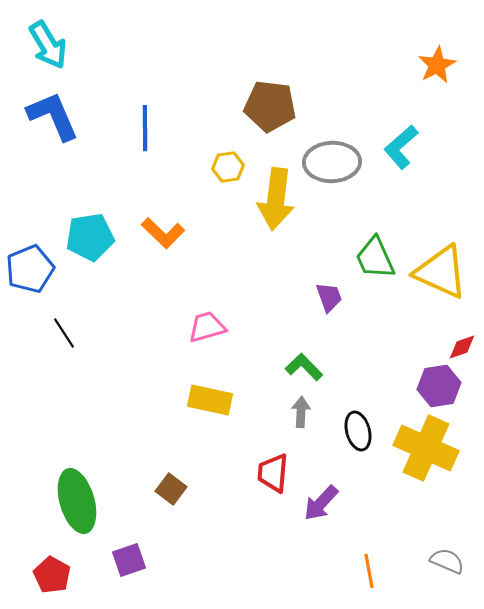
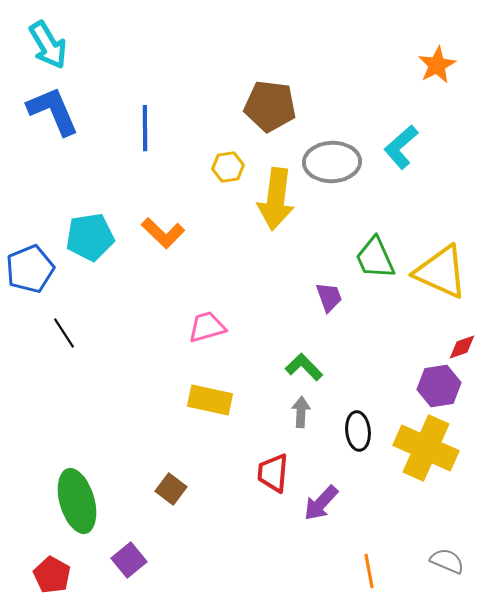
blue L-shape: moved 5 px up
black ellipse: rotated 9 degrees clockwise
purple square: rotated 20 degrees counterclockwise
